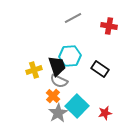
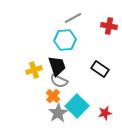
cyan hexagon: moved 5 px left, 16 px up
